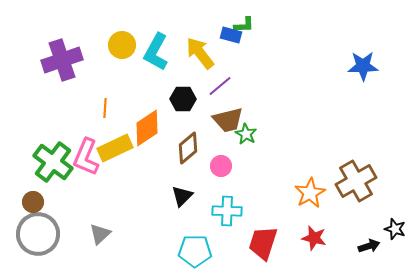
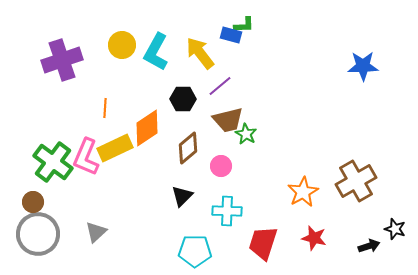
orange star: moved 7 px left, 1 px up
gray triangle: moved 4 px left, 2 px up
